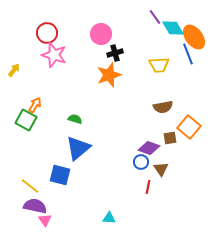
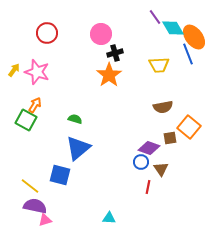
pink star: moved 17 px left, 17 px down
orange star: rotated 15 degrees counterclockwise
pink triangle: rotated 48 degrees clockwise
